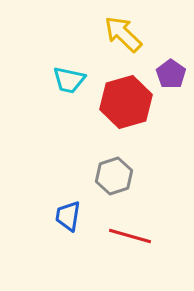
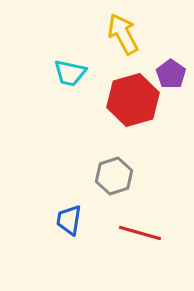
yellow arrow: rotated 18 degrees clockwise
cyan trapezoid: moved 1 px right, 7 px up
red hexagon: moved 7 px right, 2 px up
blue trapezoid: moved 1 px right, 4 px down
red line: moved 10 px right, 3 px up
